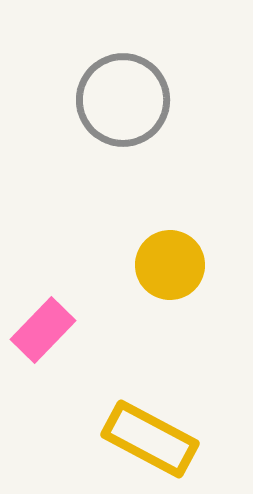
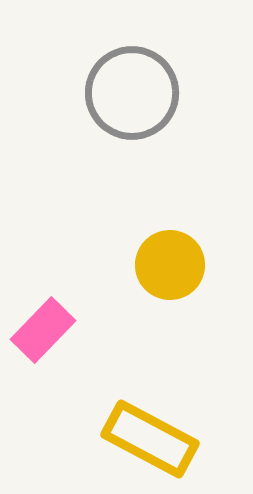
gray circle: moved 9 px right, 7 px up
